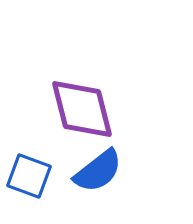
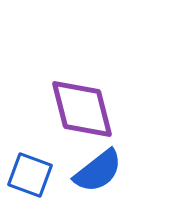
blue square: moved 1 px right, 1 px up
